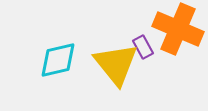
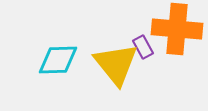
orange cross: moved 1 px left; rotated 18 degrees counterclockwise
cyan diamond: rotated 12 degrees clockwise
